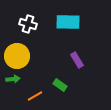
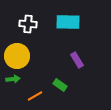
white cross: rotated 12 degrees counterclockwise
